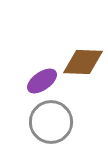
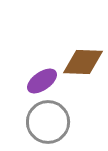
gray circle: moved 3 px left
